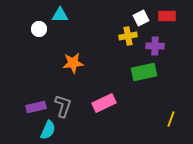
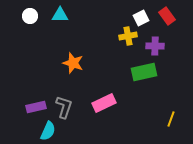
red rectangle: rotated 54 degrees clockwise
white circle: moved 9 px left, 13 px up
orange star: rotated 25 degrees clockwise
gray L-shape: moved 1 px right, 1 px down
cyan semicircle: moved 1 px down
